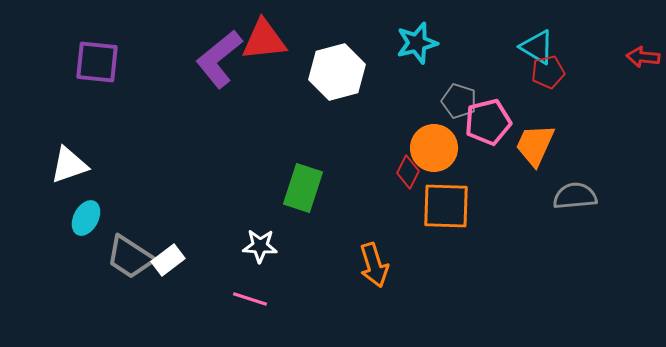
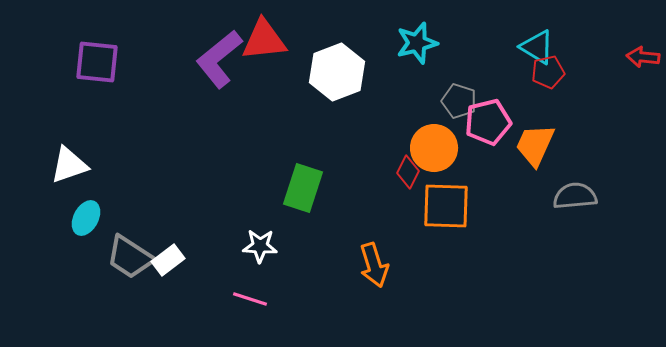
white hexagon: rotated 6 degrees counterclockwise
